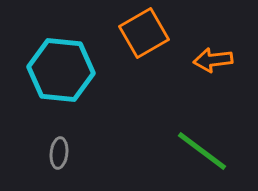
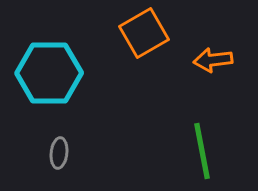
cyan hexagon: moved 12 px left, 3 px down; rotated 6 degrees counterclockwise
green line: rotated 42 degrees clockwise
